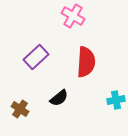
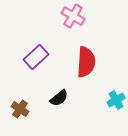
cyan cross: rotated 18 degrees counterclockwise
